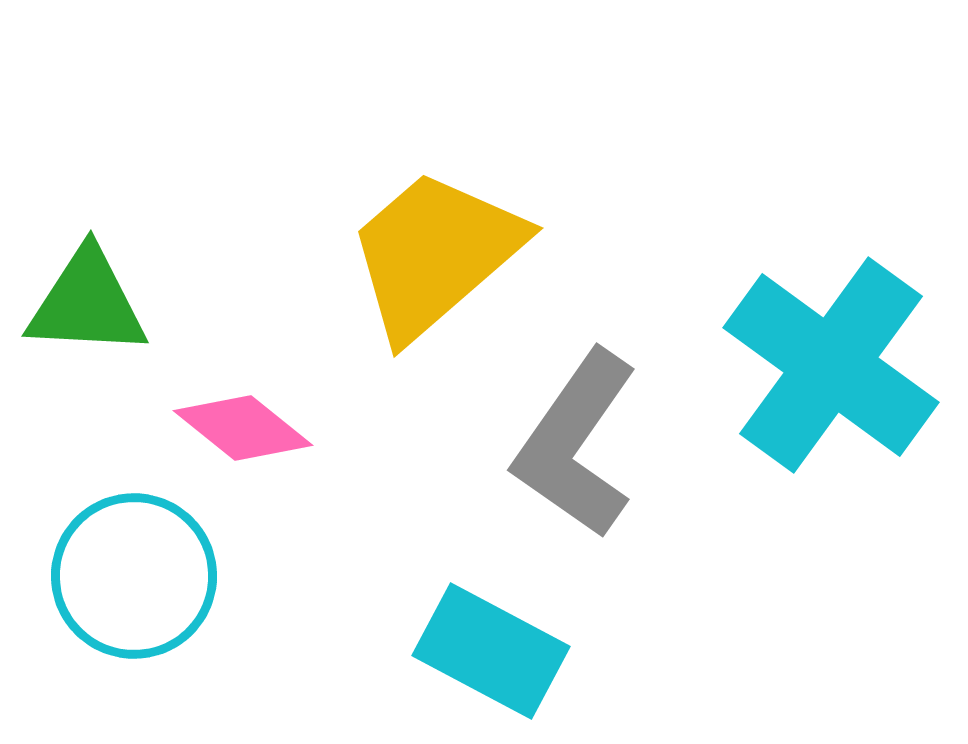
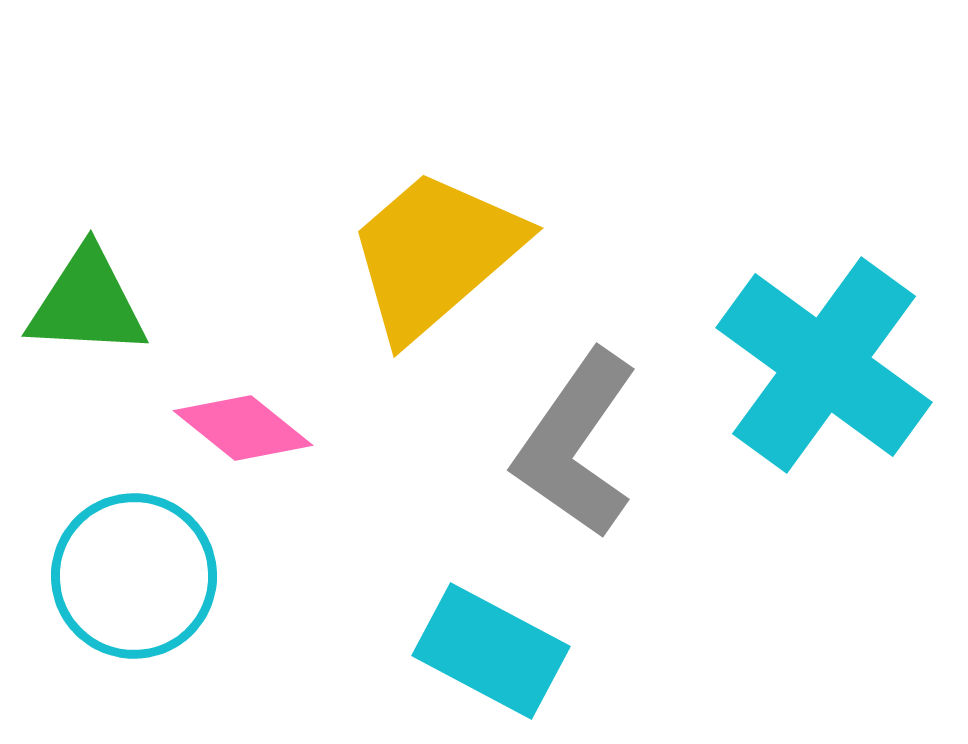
cyan cross: moved 7 px left
